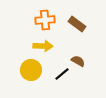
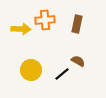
brown rectangle: rotated 66 degrees clockwise
yellow arrow: moved 22 px left, 17 px up
